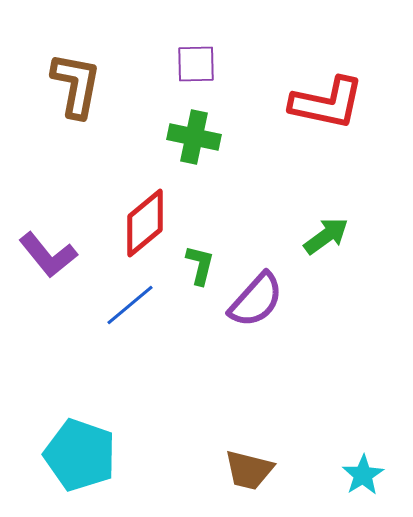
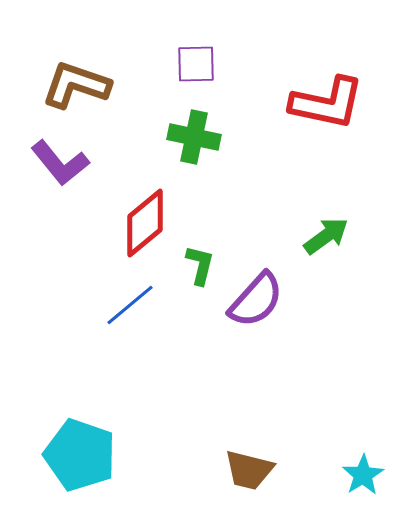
brown L-shape: rotated 82 degrees counterclockwise
purple L-shape: moved 12 px right, 92 px up
